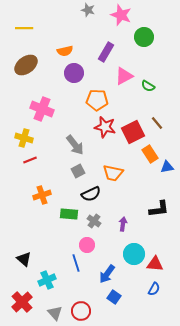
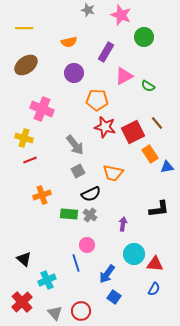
orange semicircle: moved 4 px right, 9 px up
gray cross: moved 4 px left, 6 px up
